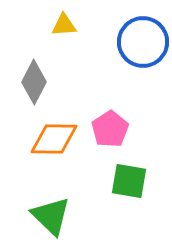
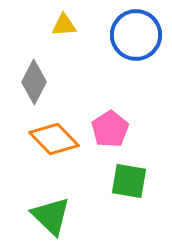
blue circle: moved 7 px left, 7 px up
orange diamond: rotated 45 degrees clockwise
